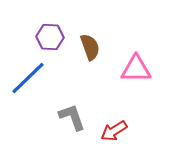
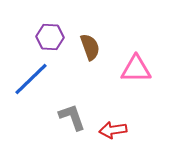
blue line: moved 3 px right, 1 px down
red arrow: moved 1 px left, 1 px up; rotated 24 degrees clockwise
